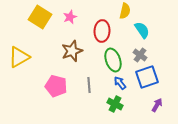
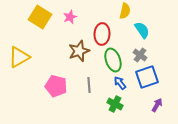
red ellipse: moved 3 px down
brown star: moved 7 px right
